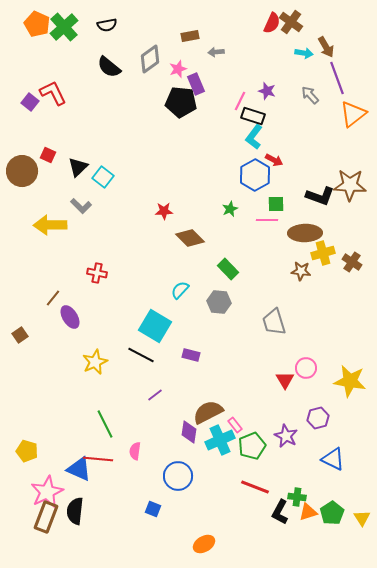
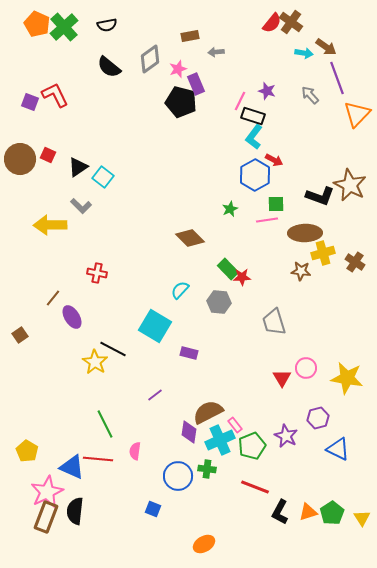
red semicircle at (272, 23): rotated 15 degrees clockwise
brown arrow at (326, 47): rotated 25 degrees counterclockwise
red L-shape at (53, 93): moved 2 px right, 2 px down
purple square at (30, 102): rotated 18 degrees counterclockwise
black pentagon at (181, 102): rotated 8 degrees clockwise
orange triangle at (353, 114): moved 4 px right; rotated 8 degrees counterclockwise
black triangle at (78, 167): rotated 10 degrees clockwise
brown circle at (22, 171): moved 2 px left, 12 px up
brown star at (350, 185): rotated 24 degrees clockwise
red star at (164, 211): moved 78 px right, 66 px down
pink line at (267, 220): rotated 10 degrees counterclockwise
brown cross at (352, 262): moved 3 px right
purple ellipse at (70, 317): moved 2 px right
black line at (141, 355): moved 28 px left, 6 px up
purple rectangle at (191, 355): moved 2 px left, 2 px up
yellow star at (95, 362): rotated 15 degrees counterclockwise
red triangle at (285, 380): moved 3 px left, 2 px up
yellow star at (350, 381): moved 3 px left, 3 px up
yellow pentagon at (27, 451): rotated 15 degrees clockwise
blue triangle at (333, 459): moved 5 px right, 10 px up
blue triangle at (79, 469): moved 7 px left, 2 px up
green cross at (297, 497): moved 90 px left, 28 px up
